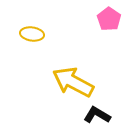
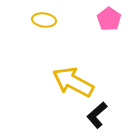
yellow ellipse: moved 12 px right, 14 px up
black L-shape: rotated 72 degrees counterclockwise
